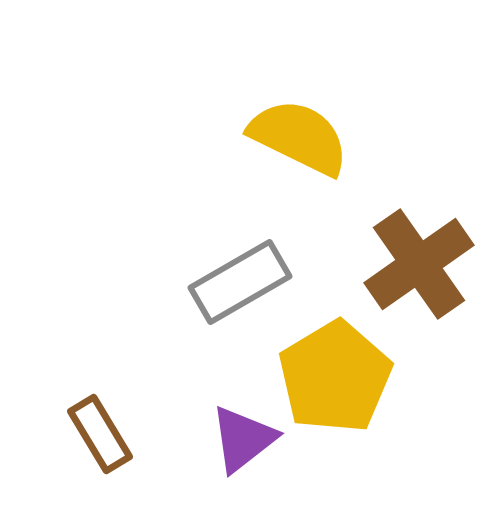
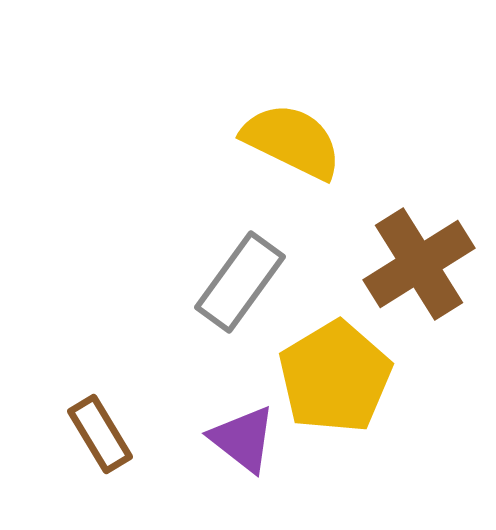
yellow semicircle: moved 7 px left, 4 px down
brown cross: rotated 3 degrees clockwise
gray rectangle: rotated 24 degrees counterclockwise
purple triangle: rotated 44 degrees counterclockwise
